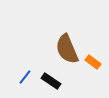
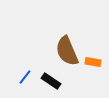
brown semicircle: moved 2 px down
orange rectangle: rotated 28 degrees counterclockwise
